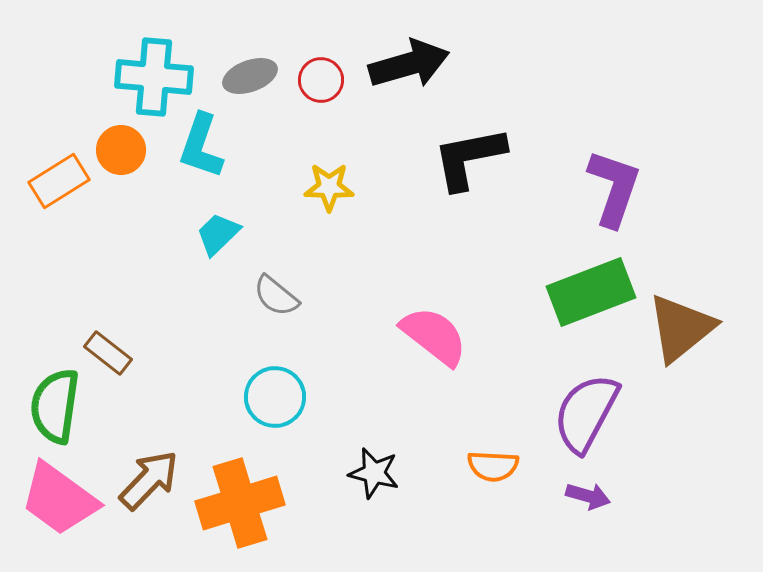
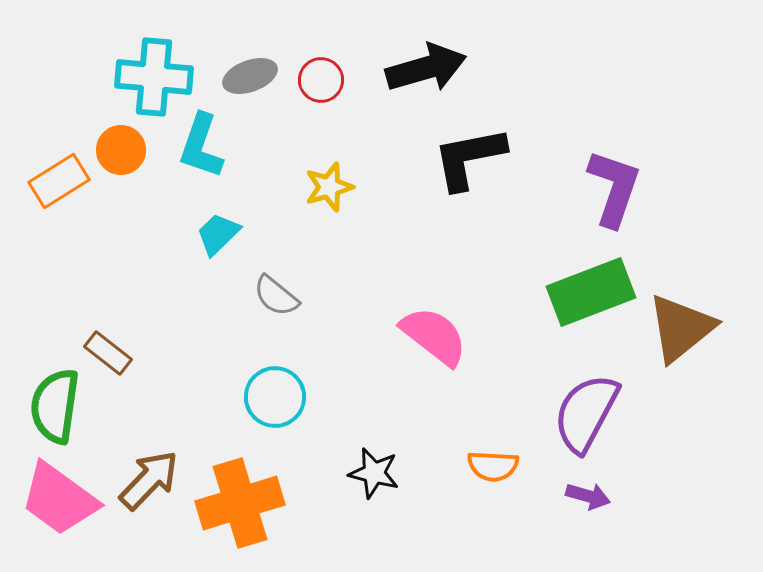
black arrow: moved 17 px right, 4 px down
yellow star: rotated 18 degrees counterclockwise
